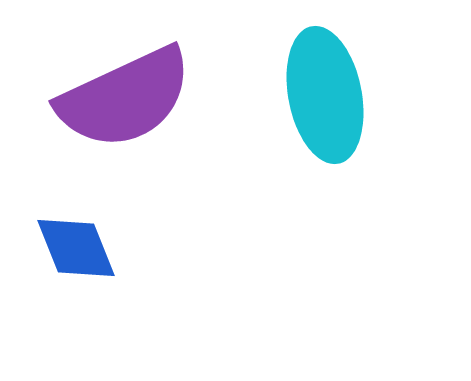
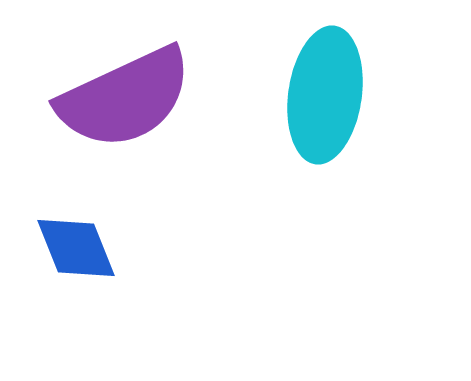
cyan ellipse: rotated 19 degrees clockwise
